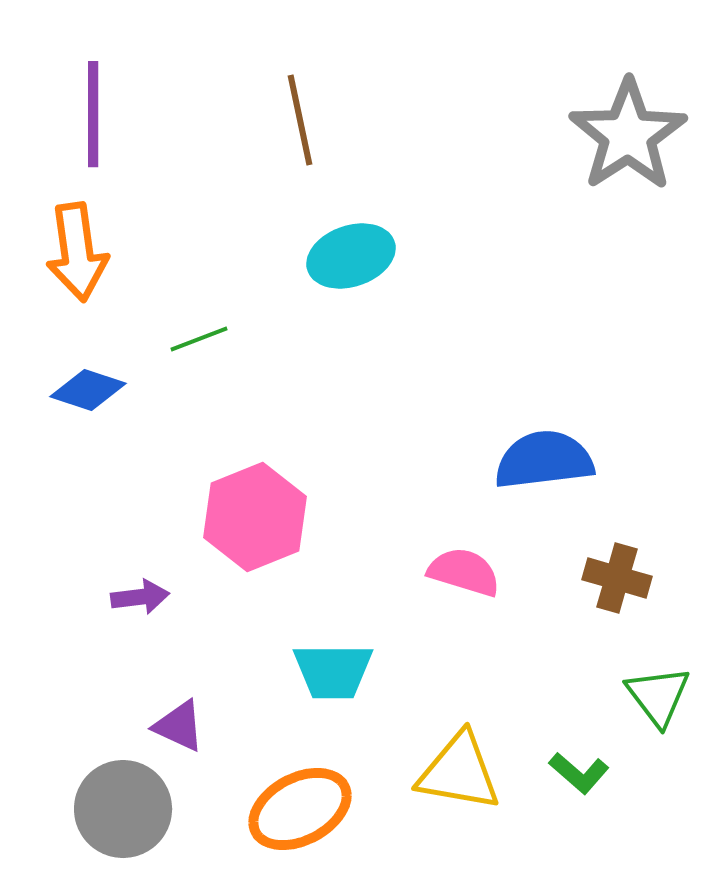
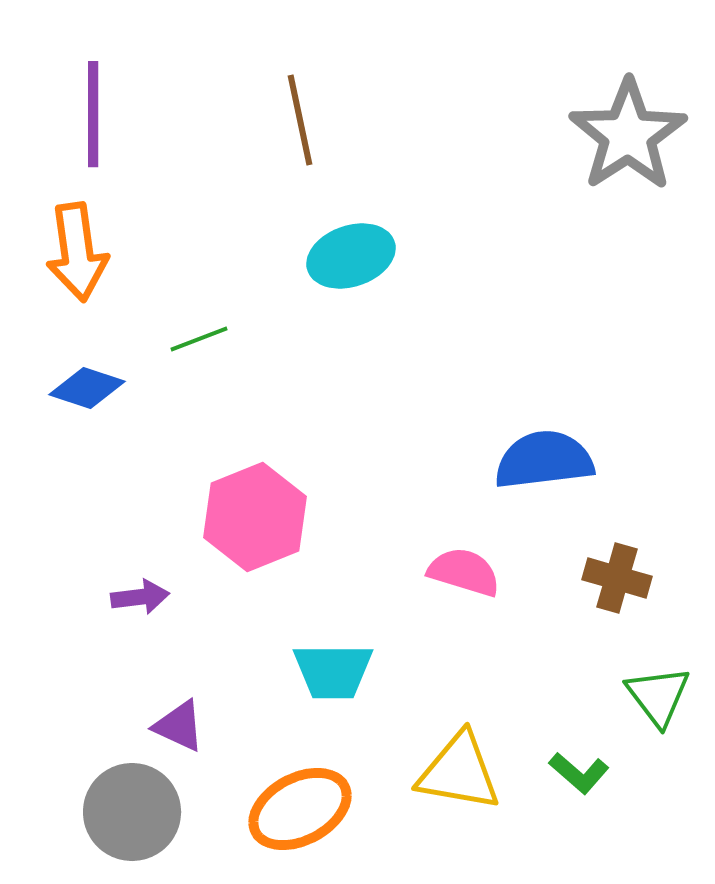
blue diamond: moved 1 px left, 2 px up
gray circle: moved 9 px right, 3 px down
